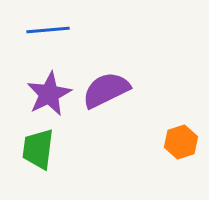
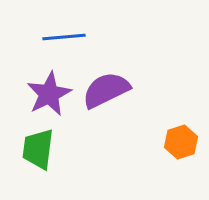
blue line: moved 16 px right, 7 px down
